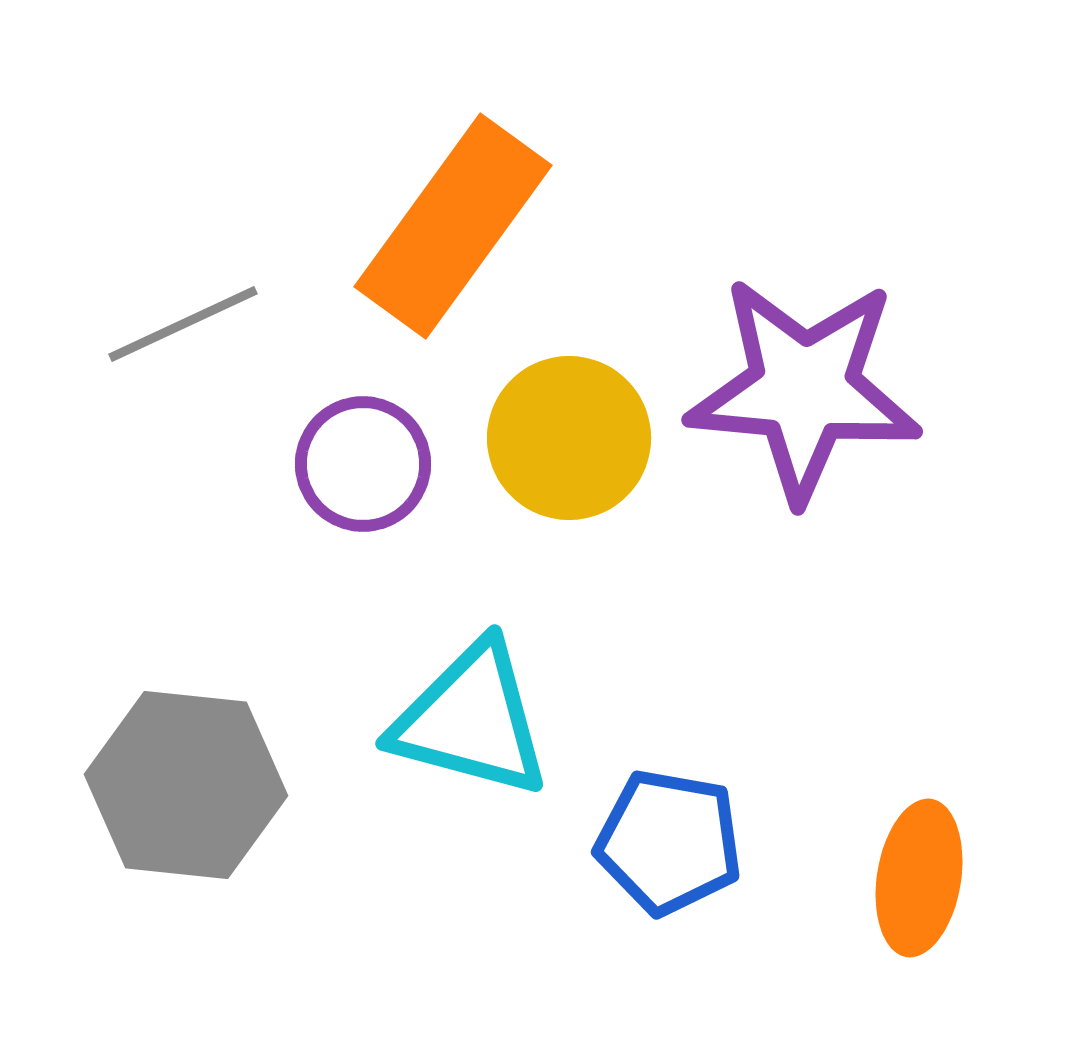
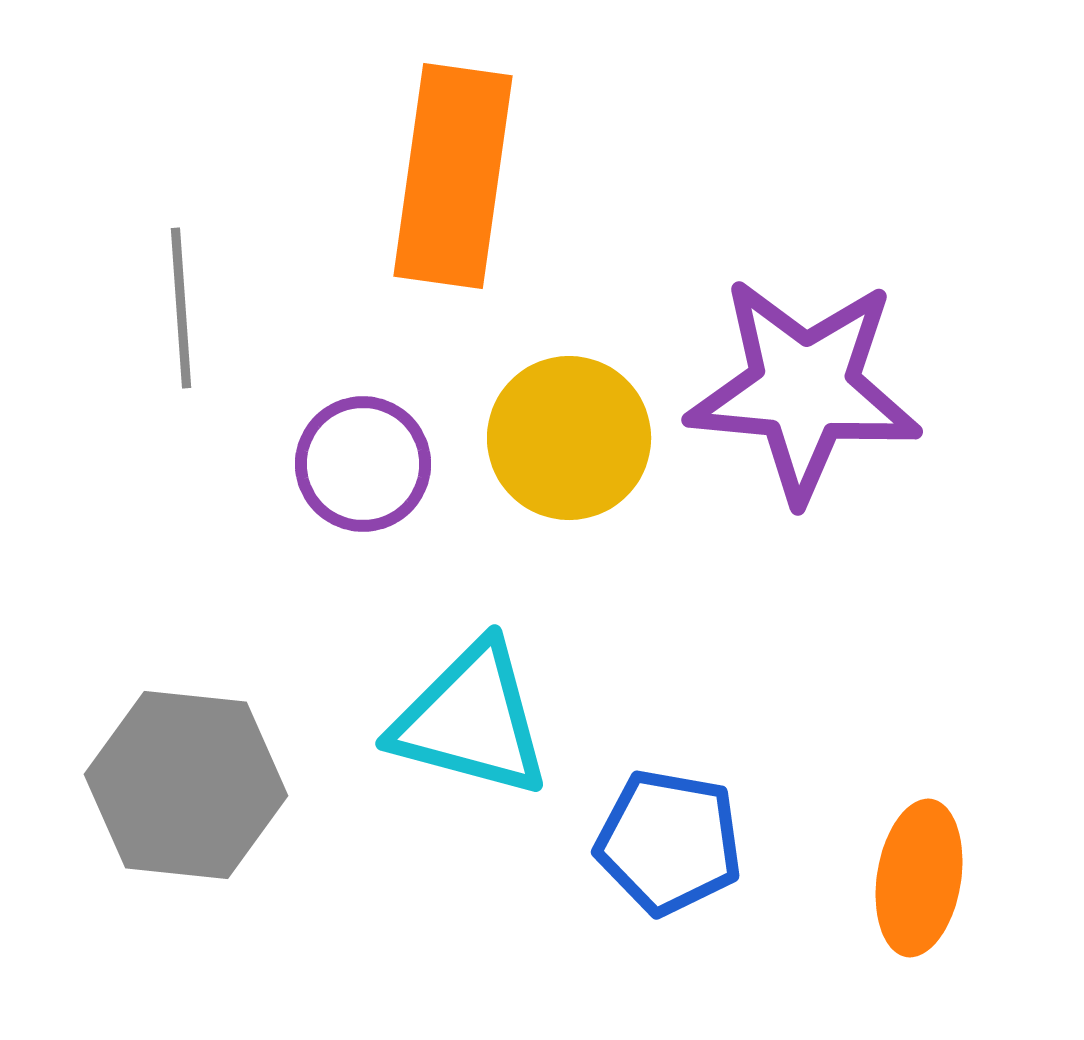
orange rectangle: moved 50 px up; rotated 28 degrees counterclockwise
gray line: moved 2 px left, 16 px up; rotated 69 degrees counterclockwise
